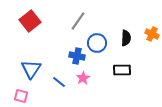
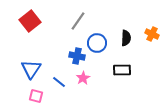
pink square: moved 15 px right
